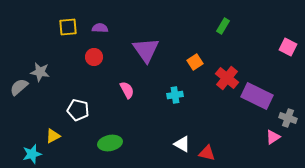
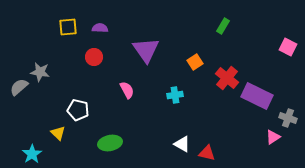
yellow triangle: moved 5 px right, 3 px up; rotated 49 degrees counterclockwise
cyan star: rotated 18 degrees counterclockwise
